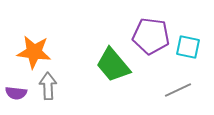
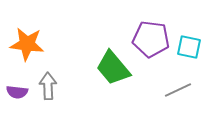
purple pentagon: moved 3 px down
cyan square: moved 1 px right
orange star: moved 7 px left, 8 px up
green trapezoid: moved 3 px down
purple semicircle: moved 1 px right, 1 px up
